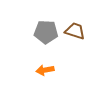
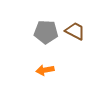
brown trapezoid: rotated 10 degrees clockwise
